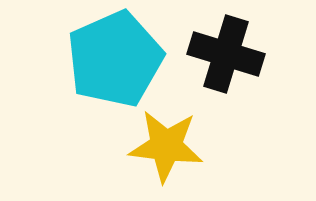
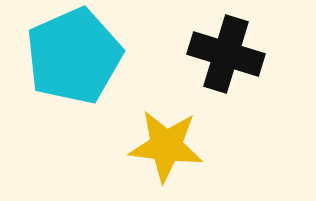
cyan pentagon: moved 41 px left, 3 px up
